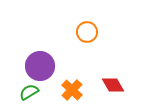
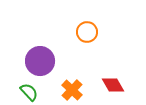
purple circle: moved 5 px up
green semicircle: rotated 78 degrees clockwise
